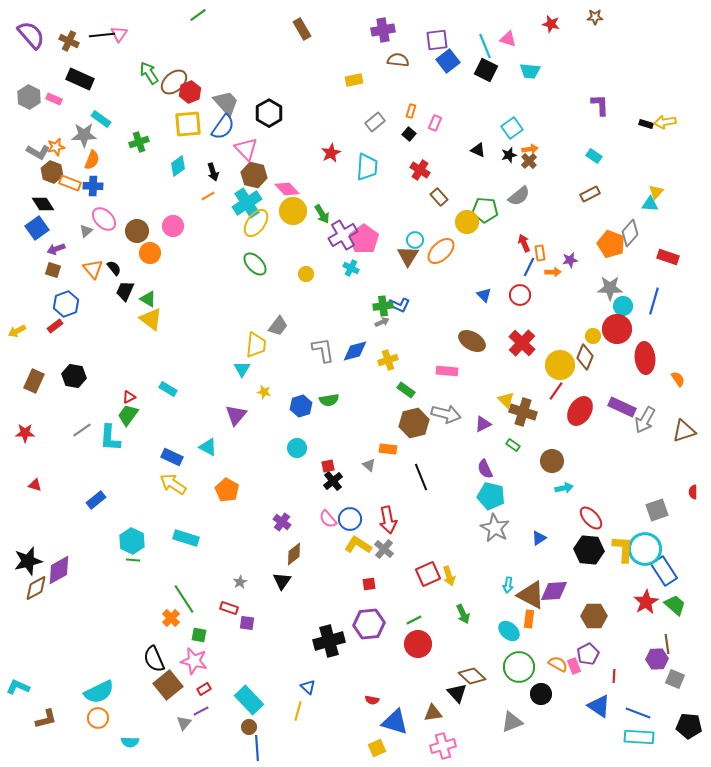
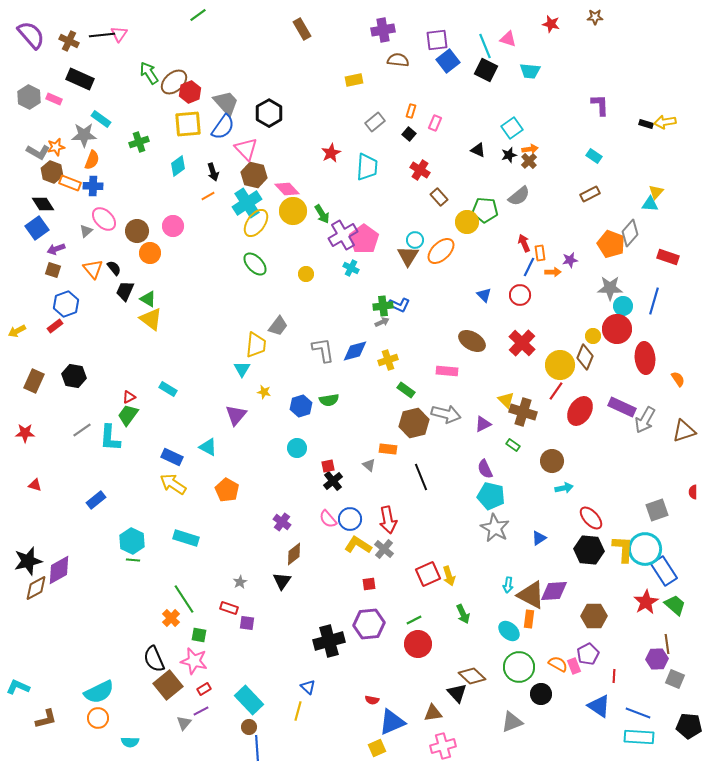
blue triangle at (395, 722): moved 3 px left; rotated 40 degrees counterclockwise
